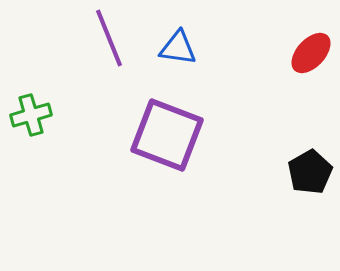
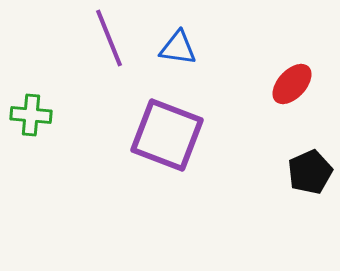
red ellipse: moved 19 px left, 31 px down
green cross: rotated 21 degrees clockwise
black pentagon: rotated 6 degrees clockwise
